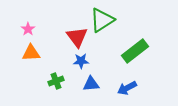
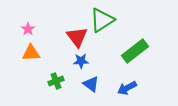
blue triangle: rotated 42 degrees clockwise
